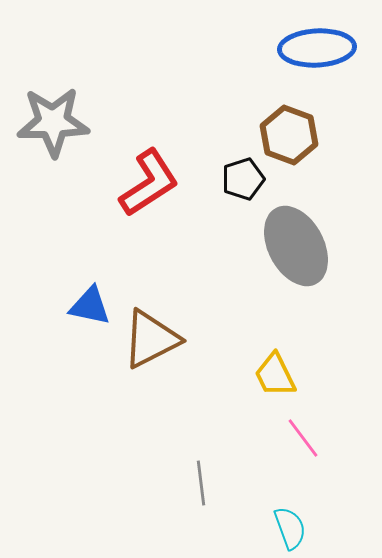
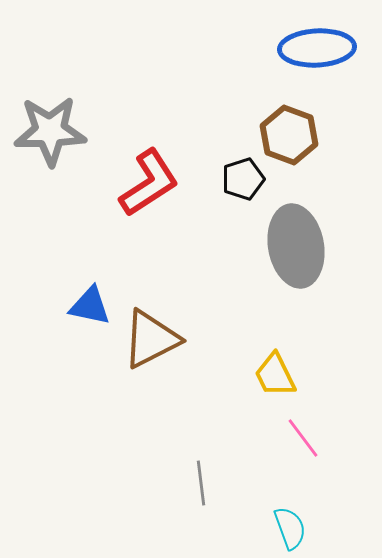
gray star: moved 3 px left, 9 px down
gray ellipse: rotated 18 degrees clockwise
